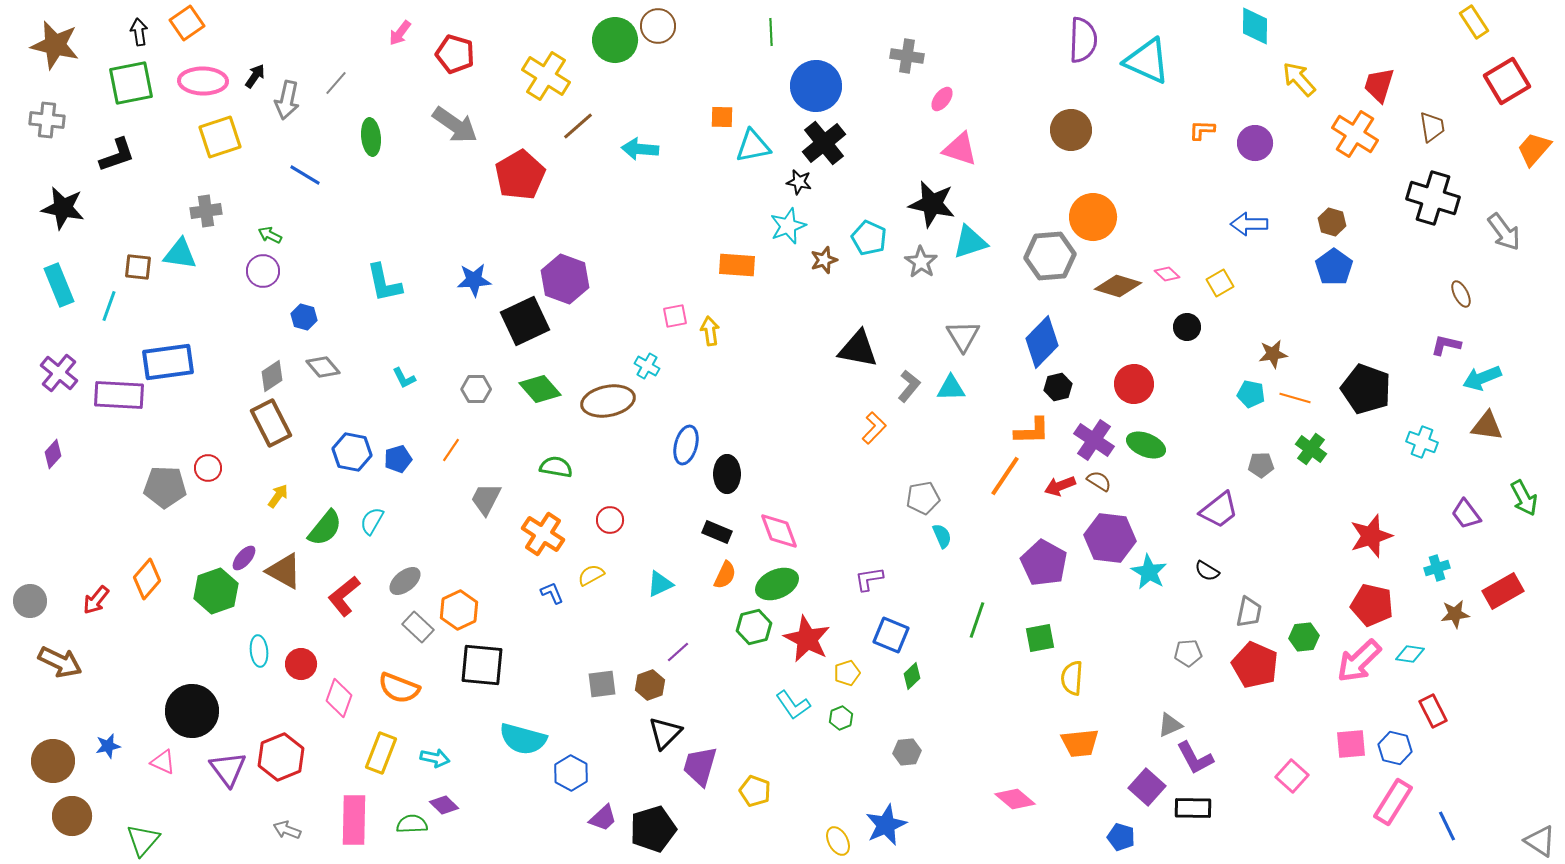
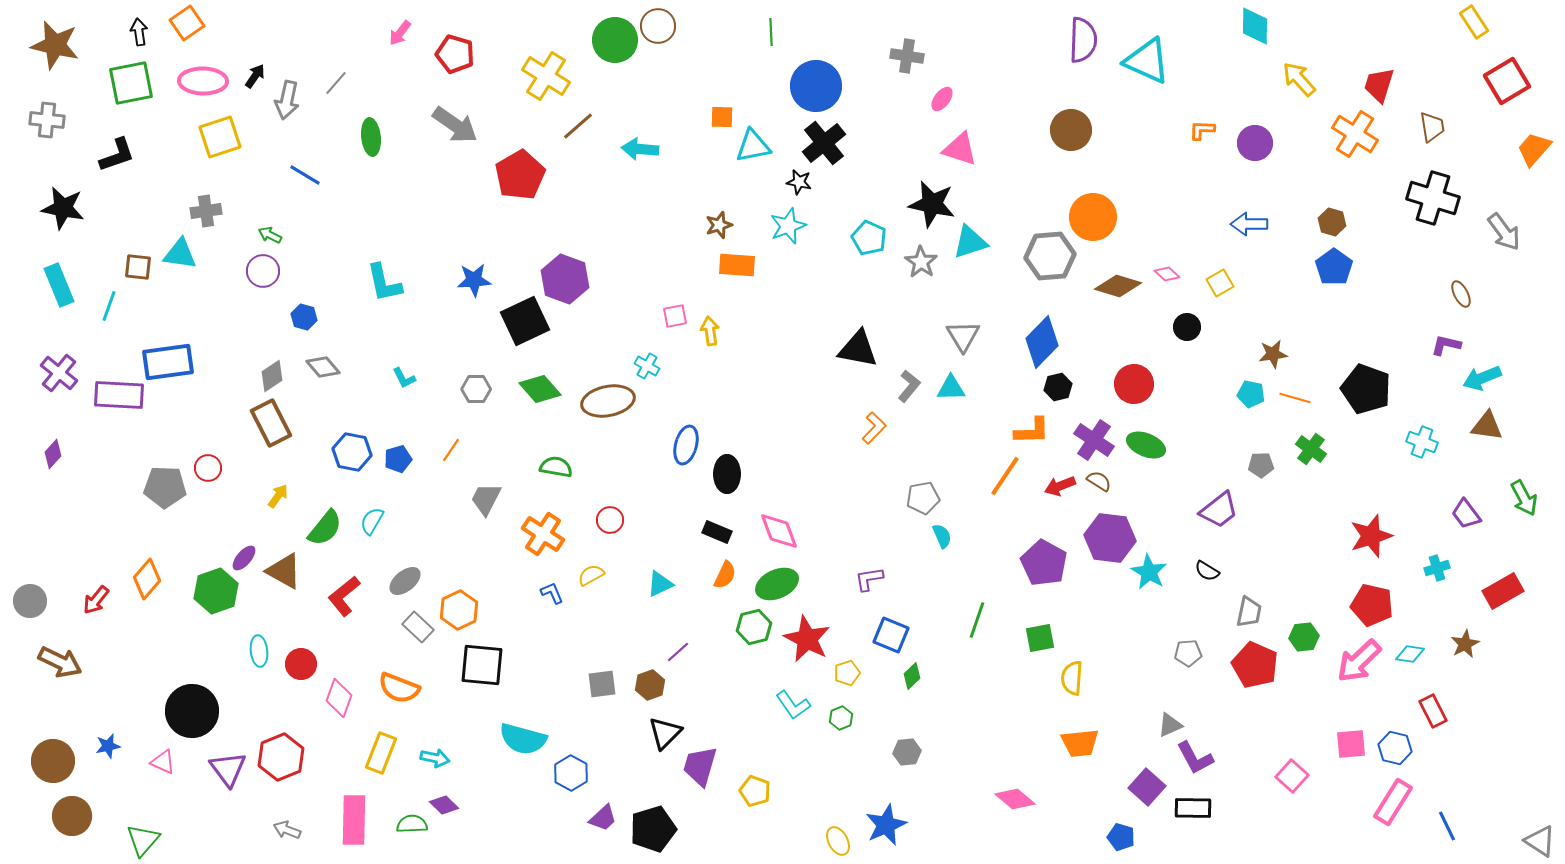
brown star at (824, 260): moved 105 px left, 35 px up
brown star at (1455, 614): moved 10 px right, 30 px down; rotated 20 degrees counterclockwise
